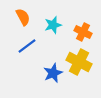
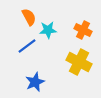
orange semicircle: moved 6 px right
cyan star: moved 5 px left, 5 px down; rotated 12 degrees clockwise
orange cross: moved 2 px up
blue star: moved 18 px left, 9 px down
